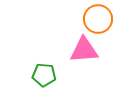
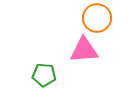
orange circle: moved 1 px left, 1 px up
